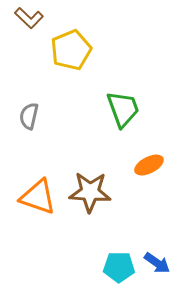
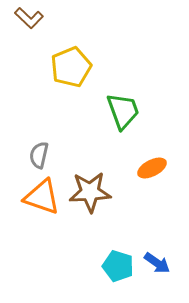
yellow pentagon: moved 17 px down
green trapezoid: moved 2 px down
gray semicircle: moved 10 px right, 39 px down
orange ellipse: moved 3 px right, 3 px down
brown star: rotated 6 degrees counterclockwise
orange triangle: moved 4 px right
cyan pentagon: moved 1 px left, 1 px up; rotated 16 degrees clockwise
